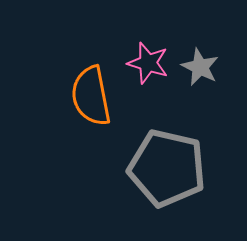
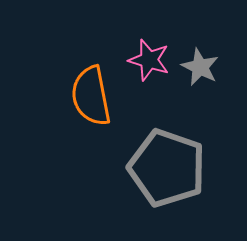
pink star: moved 1 px right, 3 px up
gray pentagon: rotated 6 degrees clockwise
